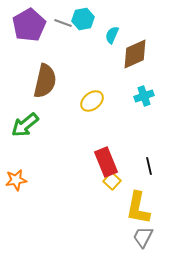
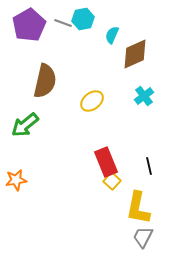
cyan cross: rotated 18 degrees counterclockwise
